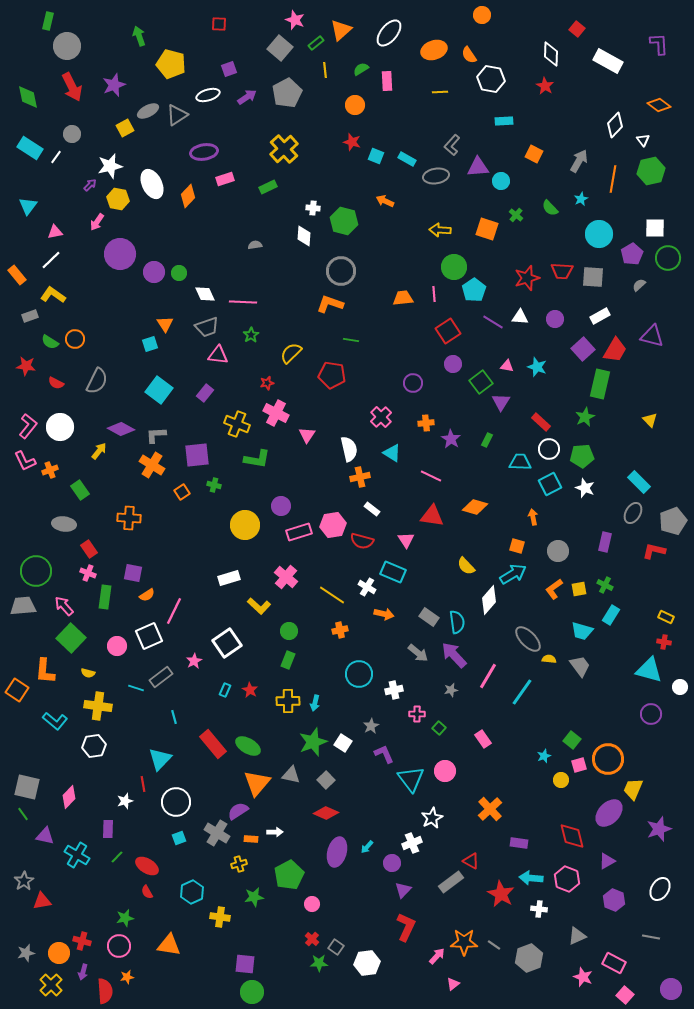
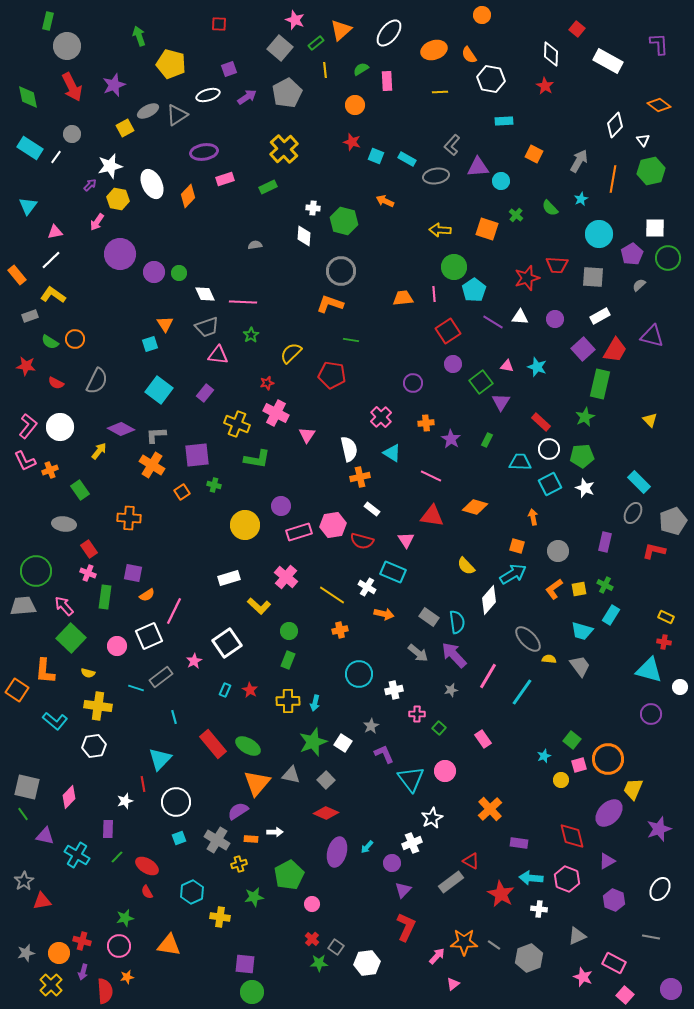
red trapezoid at (562, 271): moved 5 px left, 6 px up
gray cross at (217, 833): moved 7 px down
